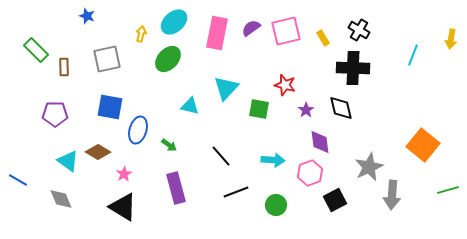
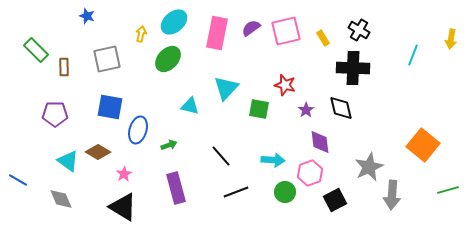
green arrow at (169, 145): rotated 56 degrees counterclockwise
green circle at (276, 205): moved 9 px right, 13 px up
